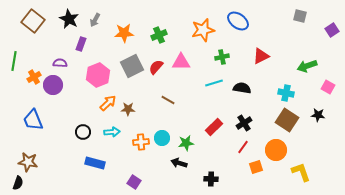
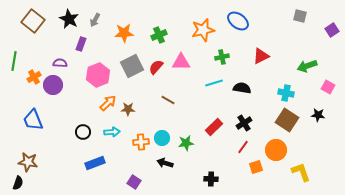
blue rectangle at (95, 163): rotated 36 degrees counterclockwise
black arrow at (179, 163): moved 14 px left
